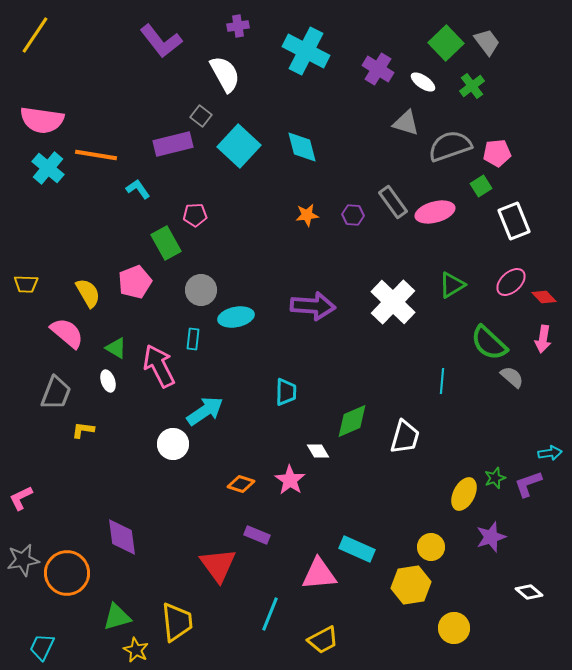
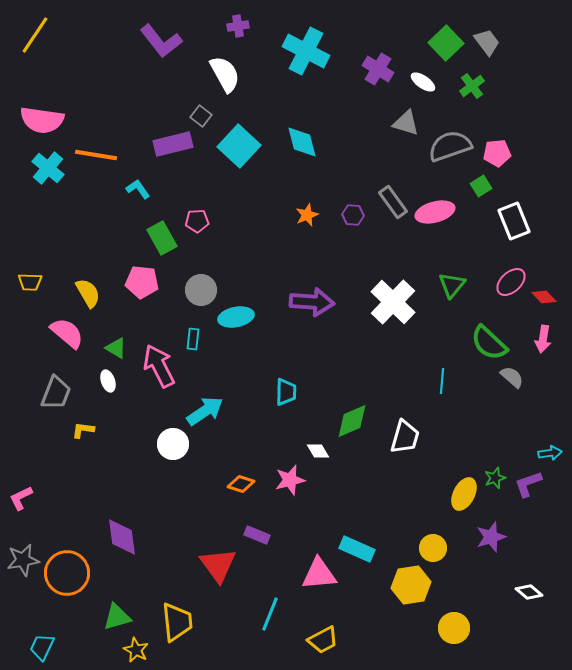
cyan diamond at (302, 147): moved 5 px up
pink pentagon at (195, 215): moved 2 px right, 6 px down
orange star at (307, 215): rotated 15 degrees counterclockwise
green rectangle at (166, 243): moved 4 px left, 5 px up
pink pentagon at (135, 282): moved 7 px right; rotated 28 degrees clockwise
yellow trapezoid at (26, 284): moved 4 px right, 2 px up
green triangle at (452, 285): rotated 20 degrees counterclockwise
purple arrow at (313, 306): moved 1 px left, 4 px up
pink star at (290, 480): rotated 24 degrees clockwise
yellow circle at (431, 547): moved 2 px right, 1 px down
